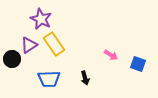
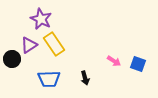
pink arrow: moved 3 px right, 6 px down
